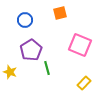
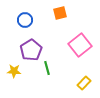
pink square: rotated 30 degrees clockwise
yellow star: moved 4 px right, 1 px up; rotated 16 degrees counterclockwise
